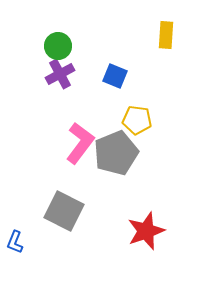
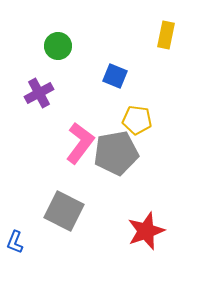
yellow rectangle: rotated 8 degrees clockwise
purple cross: moved 21 px left, 19 px down
gray pentagon: rotated 12 degrees clockwise
